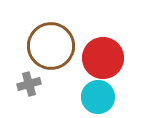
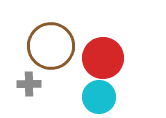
gray cross: rotated 15 degrees clockwise
cyan circle: moved 1 px right
